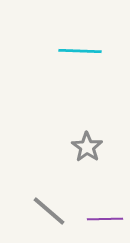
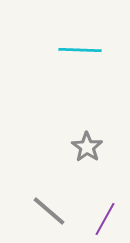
cyan line: moved 1 px up
purple line: rotated 60 degrees counterclockwise
